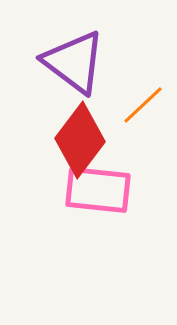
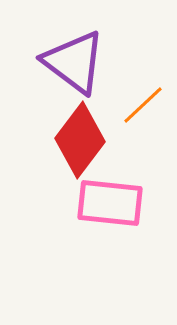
pink rectangle: moved 12 px right, 13 px down
